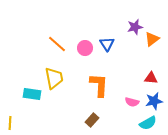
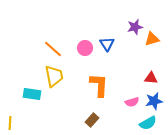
orange triangle: rotated 21 degrees clockwise
orange line: moved 4 px left, 5 px down
yellow trapezoid: moved 2 px up
pink semicircle: rotated 32 degrees counterclockwise
